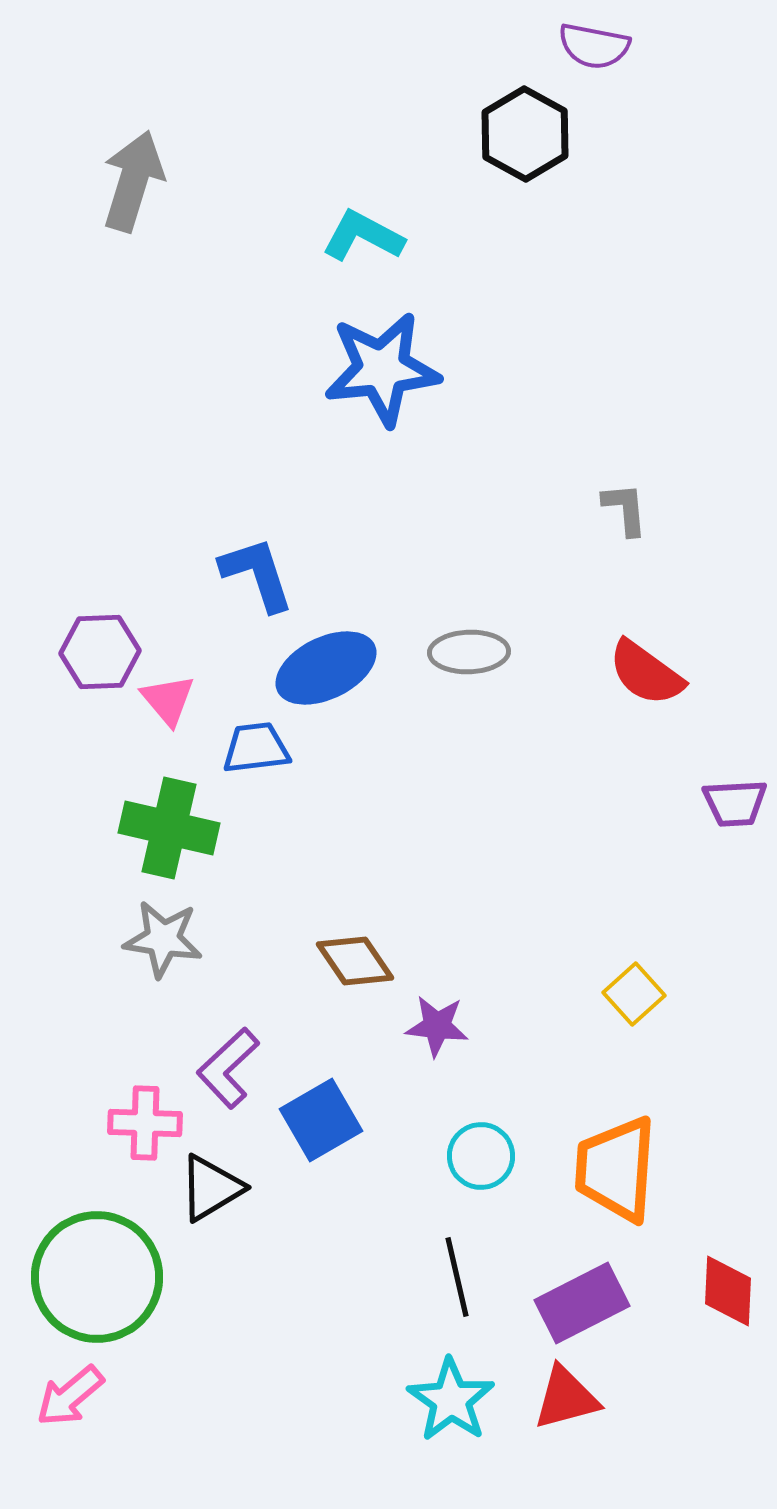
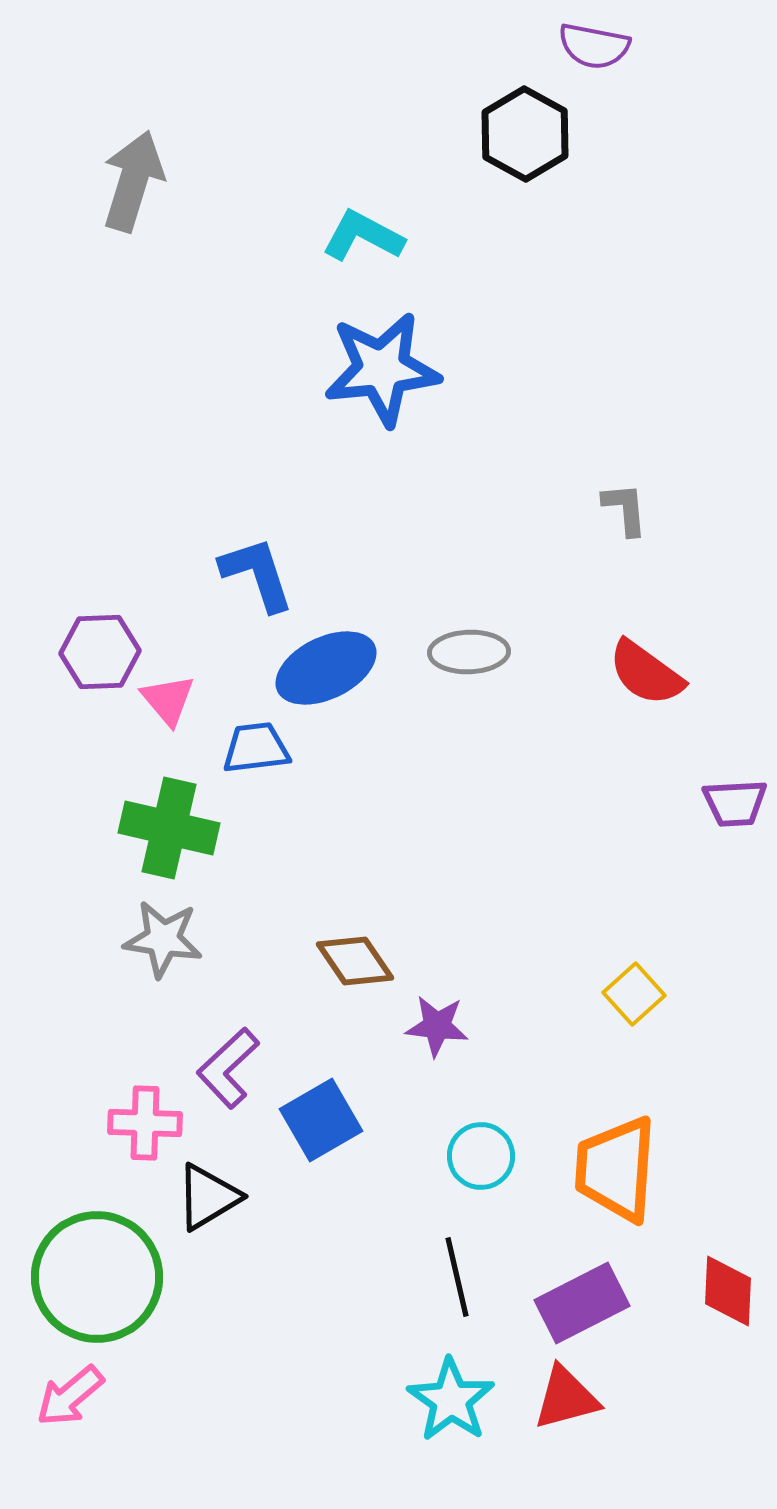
black triangle: moved 3 px left, 9 px down
